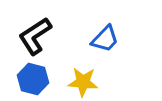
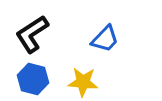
black L-shape: moved 3 px left, 2 px up
